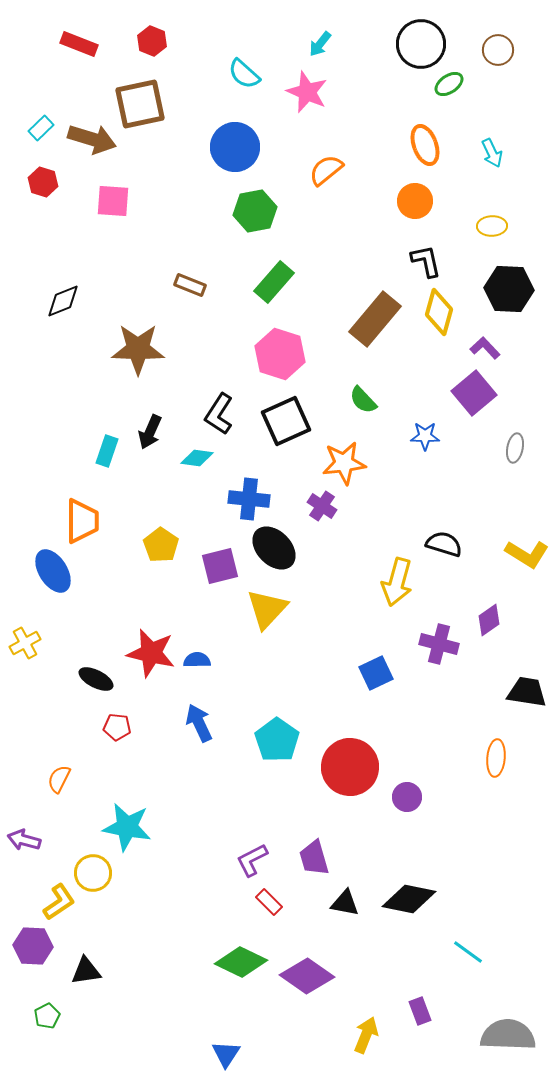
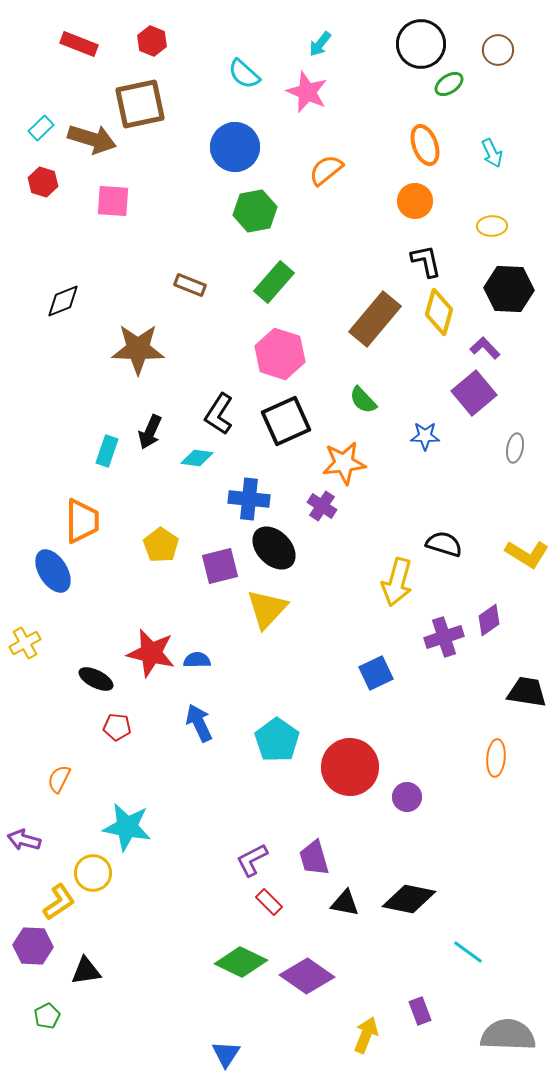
purple cross at (439, 644): moved 5 px right, 7 px up; rotated 33 degrees counterclockwise
